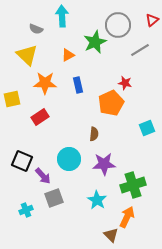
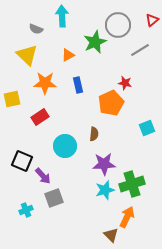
cyan circle: moved 4 px left, 13 px up
green cross: moved 1 px left, 1 px up
cyan star: moved 8 px right, 10 px up; rotated 24 degrees clockwise
